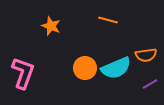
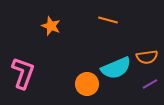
orange semicircle: moved 1 px right, 2 px down
orange circle: moved 2 px right, 16 px down
